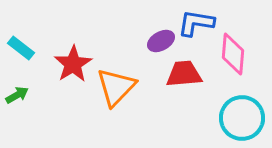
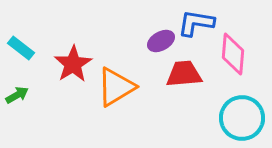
orange triangle: rotated 15 degrees clockwise
